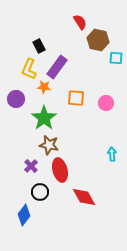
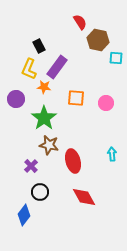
red ellipse: moved 13 px right, 9 px up
